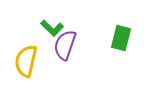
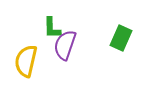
green L-shape: rotated 45 degrees clockwise
green rectangle: rotated 10 degrees clockwise
